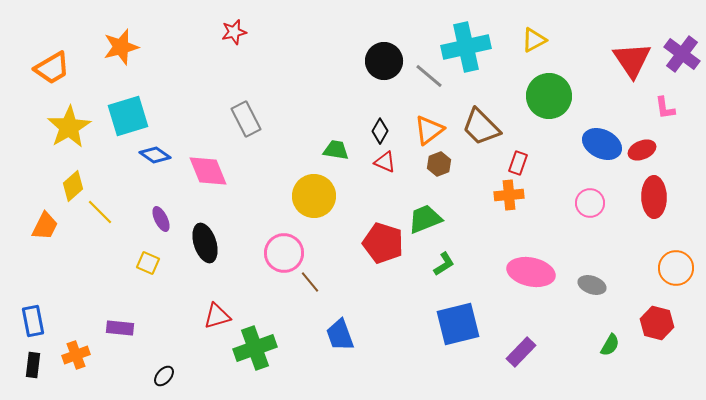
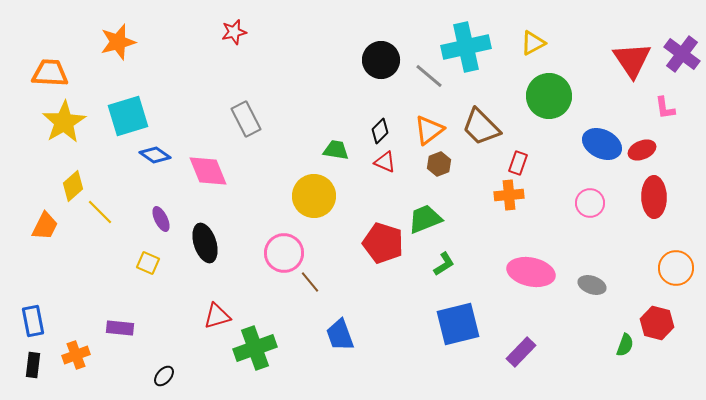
yellow triangle at (534, 40): moved 1 px left, 3 px down
orange star at (121, 47): moved 3 px left, 5 px up
black circle at (384, 61): moved 3 px left, 1 px up
orange trapezoid at (52, 68): moved 2 px left, 5 px down; rotated 147 degrees counterclockwise
yellow star at (69, 127): moved 5 px left, 5 px up
black diamond at (380, 131): rotated 15 degrees clockwise
green semicircle at (610, 345): moved 15 px right; rotated 10 degrees counterclockwise
